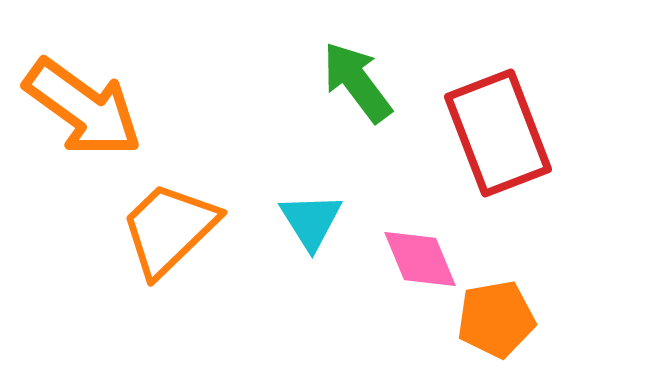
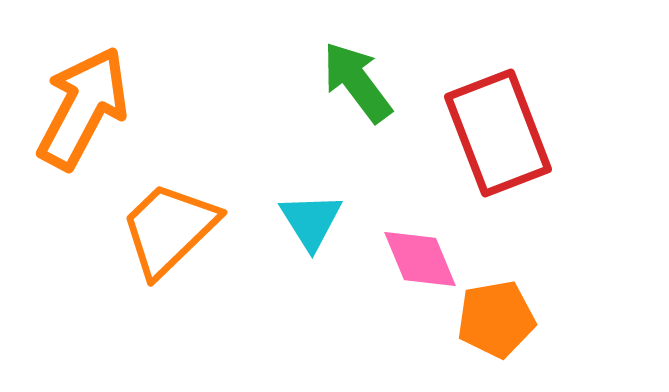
orange arrow: rotated 98 degrees counterclockwise
